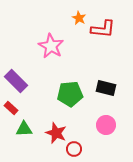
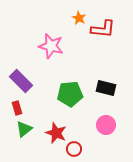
pink star: rotated 15 degrees counterclockwise
purple rectangle: moved 5 px right
red rectangle: moved 6 px right; rotated 32 degrees clockwise
green triangle: rotated 36 degrees counterclockwise
